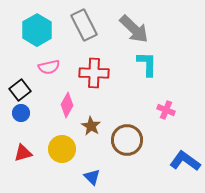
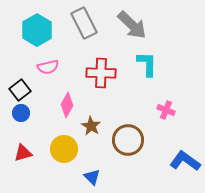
gray rectangle: moved 2 px up
gray arrow: moved 2 px left, 4 px up
pink semicircle: moved 1 px left
red cross: moved 7 px right
brown circle: moved 1 px right
yellow circle: moved 2 px right
